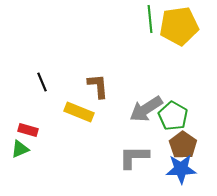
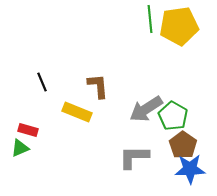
yellow rectangle: moved 2 px left
green triangle: moved 1 px up
blue star: moved 9 px right
